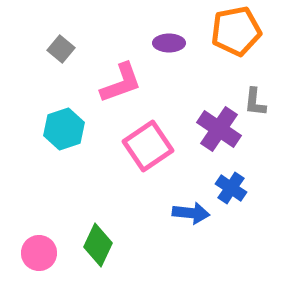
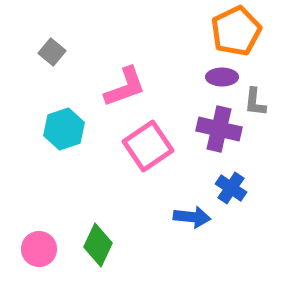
orange pentagon: rotated 15 degrees counterclockwise
purple ellipse: moved 53 px right, 34 px down
gray square: moved 9 px left, 3 px down
pink L-shape: moved 4 px right, 4 px down
purple cross: rotated 21 degrees counterclockwise
blue arrow: moved 1 px right, 4 px down
pink circle: moved 4 px up
